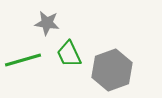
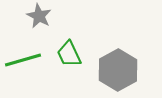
gray star: moved 8 px left, 7 px up; rotated 20 degrees clockwise
gray hexagon: moved 6 px right; rotated 9 degrees counterclockwise
